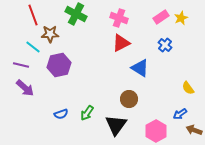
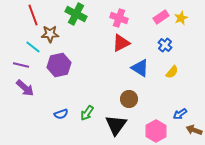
yellow semicircle: moved 16 px left, 16 px up; rotated 104 degrees counterclockwise
